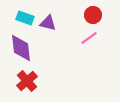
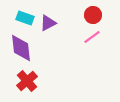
purple triangle: rotated 42 degrees counterclockwise
pink line: moved 3 px right, 1 px up
